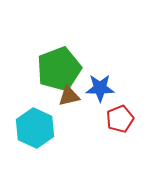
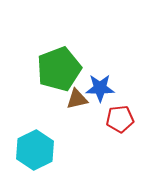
brown triangle: moved 8 px right, 3 px down
red pentagon: rotated 16 degrees clockwise
cyan hexagon: moved 22 px down; rotated 9 degrees clockwise
